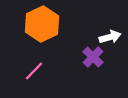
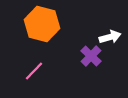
orange hexagon: rotated 20 degrees counterclockwise
purple cross: moved 2 px left, 1 px up
